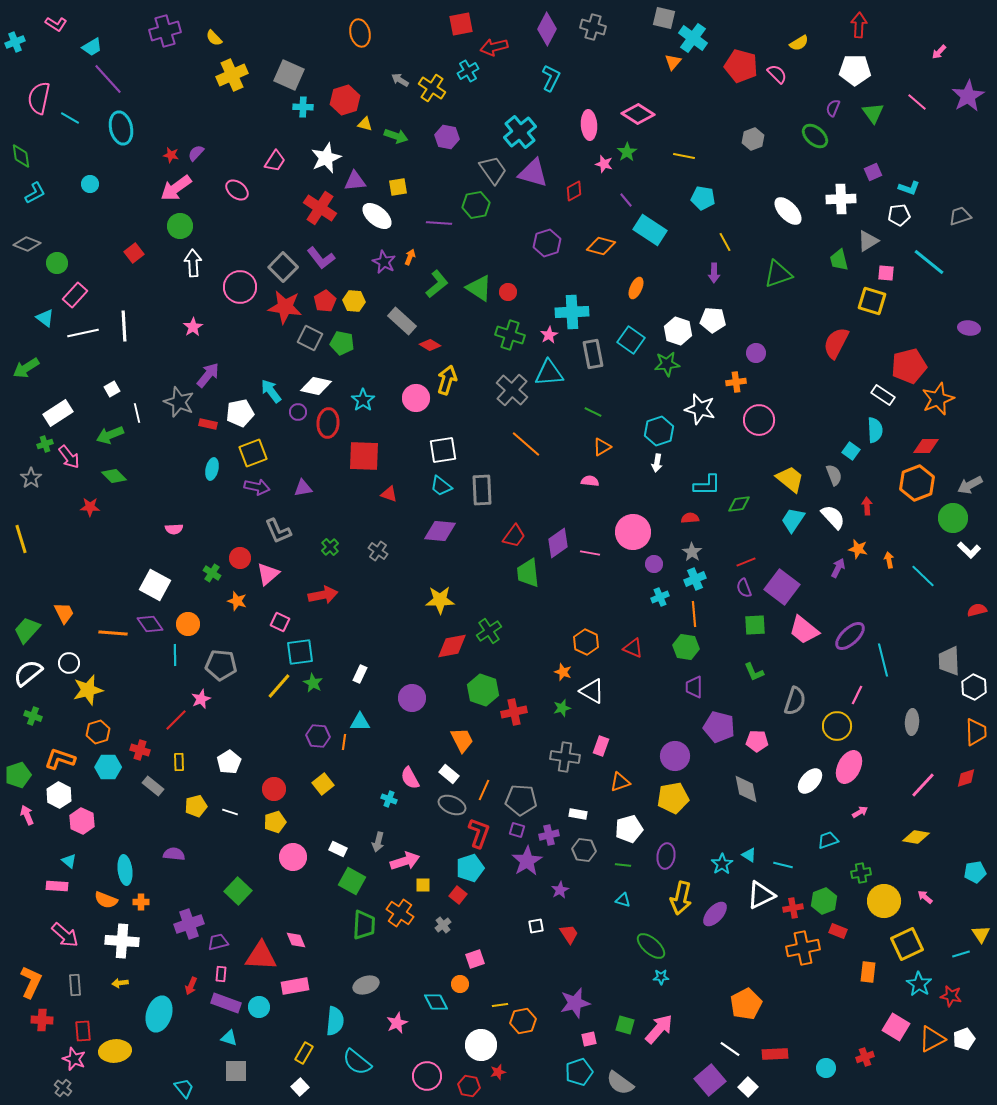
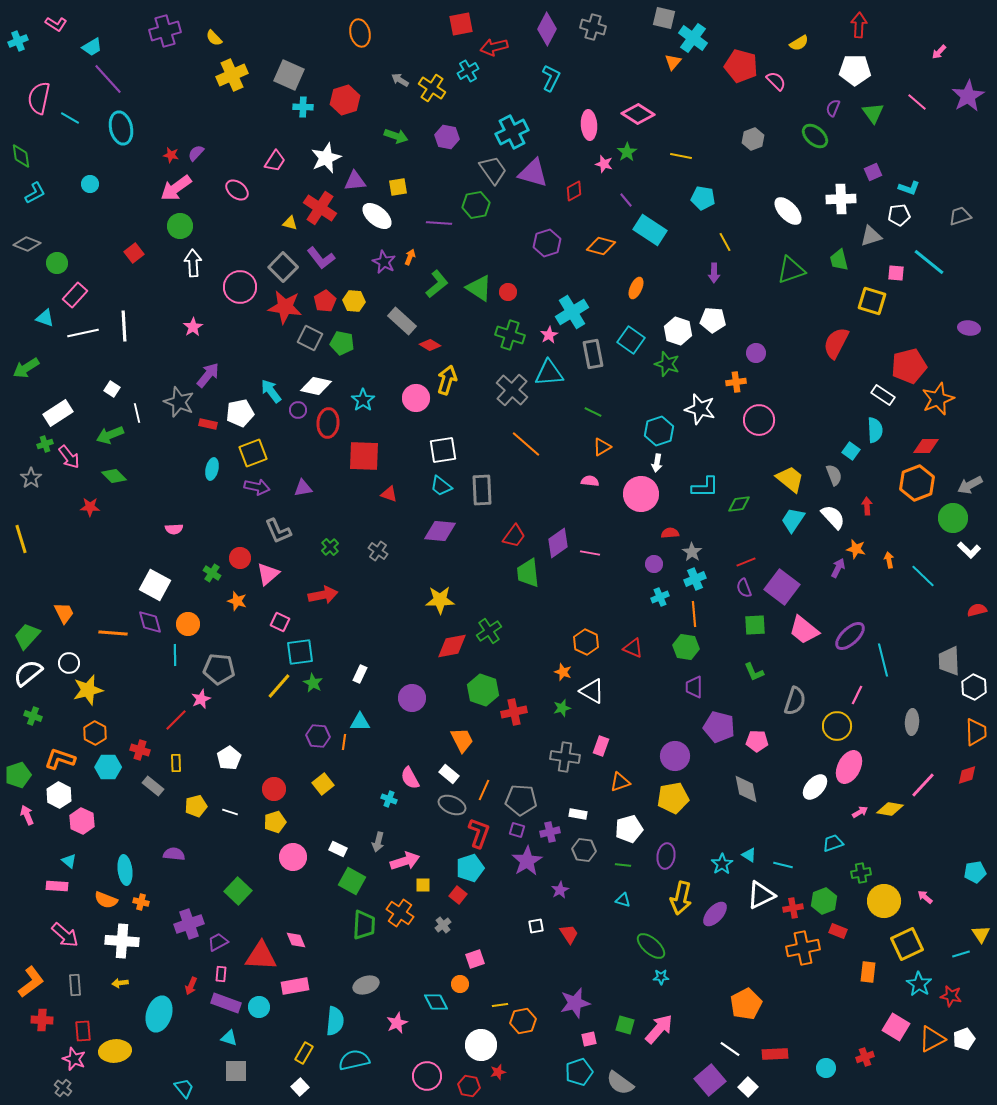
cyan cross at (15, 42): moved 3 px right, 1 px up
pink semicircle at (777, 74): moved 1 px left, 7 px down
yellow triangle at (365, 124): moved 75 px left, 99 px down
cyan cross at (520, 132): moved 8 px left; rotated 12 degrees clockwise
yellow line at (684, 156): moved 3 px left
gray triangle at (868, 241): moved 3 px right, 5 px up; rotated 15 degrees clockwise
pink square at (886, 273): moved 10 px right
green triangle at (778, 274): moved 13 px right, 4 px up
cyan cross at (572, 312): rotated 28 degrees counterclockwise
cyan triangle at (45, 318): rotated 18 degrees counterclockwise
green star at (667, 364): rotated 25 degrees clockwise
white square at (112, 389): rotated 28 degrees counterclockwise
purple circle at (298, 412): moved 2 px up
cyan L-shape at (707, 485): moved 2 px left, 2 px down
red semicircle at (690, 518): moved 20 px left, 15 px down
pink circle at (633, 532): moved 8 px right, 38 px up
orange star at (858, 549): moved 2 px left
purple diamond at (150, 624): moved 2 px up; rotated 20 degrees clockwise
green trapezoid at (27, 630): moved 6 px down
gray pentagon at (221, 665): moved 2 px left, 4 px down
orange hexagon at (98, 732): moved 3 px left, 1 px down; rotated 15 degrees counterclockwise
yellow rectangle at (179, 762): moved 3 px left, 1 px down
white pentagon at (229, 762): moved 4 px up
red diamond at (966, 778): moved 1 px right, 3 px up
white ellipse at (810, 781): moved 5 px right, 6 px down
purple cross at (549, 835): moved 1 px right, 3 px up
yellow diamond at (916, 837): moved 26 px left, 28 px up
cyan trapezoid at (828, 840): moved 5 px right, 3 px down
orange cross at (141, 902): rotated 14 degrees clockwise
purple trapezoid at (218, 942): rotated 15 degrees counterclockwise
orange L-shape at (31, 982): rotated 28 degrees clockwise
cyan semicircle at (357, 1062): moved 3 px left, 2 px up; rotated 128 degrees clockwise
